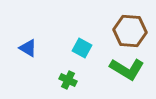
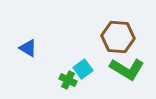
brown hexagon: moved 12 px left, 6 px down
cyan square: moved 1 px right, 21 px down; rotated 24 degrees clockwise
